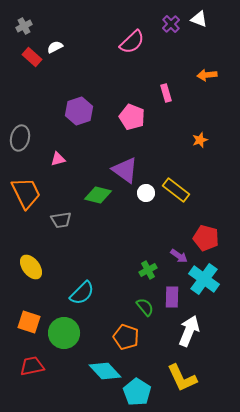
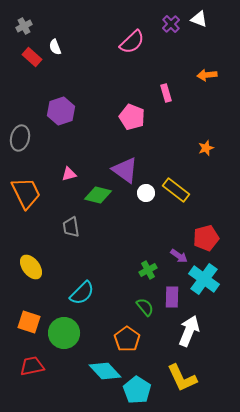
white semicircle: rotated 84 degrees counterclockwise
purple hexagon: moved 18 px left
orange star: moved 6 px right, 8 px down
pink triangle: moved 11 px right, 15 px down
gray trapezoid: moved 10 px right, 7 px down; rotated 90 degrees clockwise
red pentagon: rotated 30 degrees counterclockwise
orange pentagon: moved 1 px right, 2 px down; rotated 15 degrees clockwise
cyan pentagon: moved 2 px up
